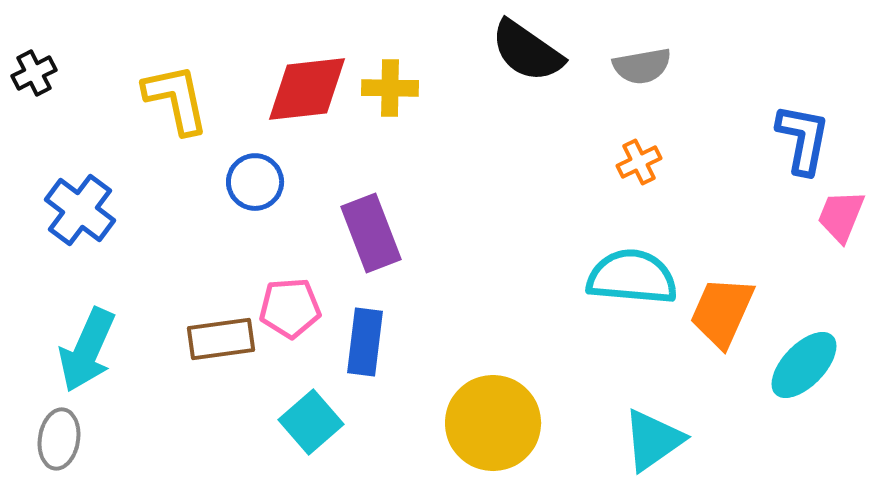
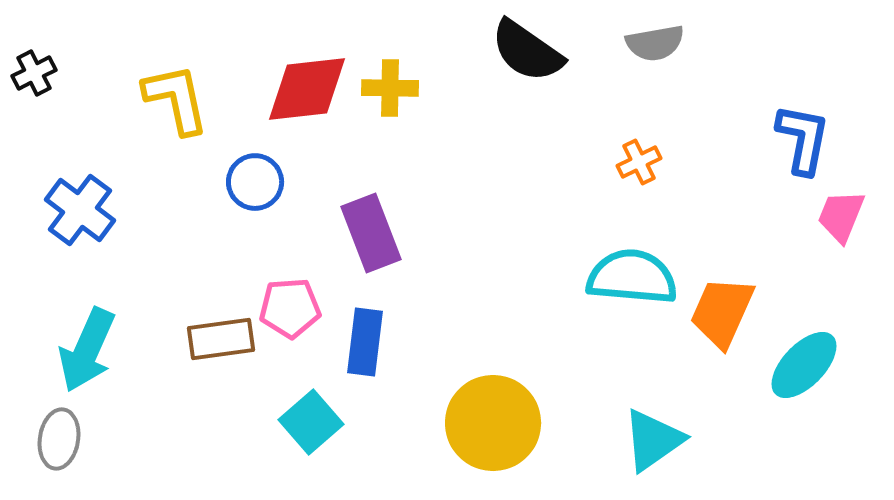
gray semicircle: moved 13 px right, 23 px up
